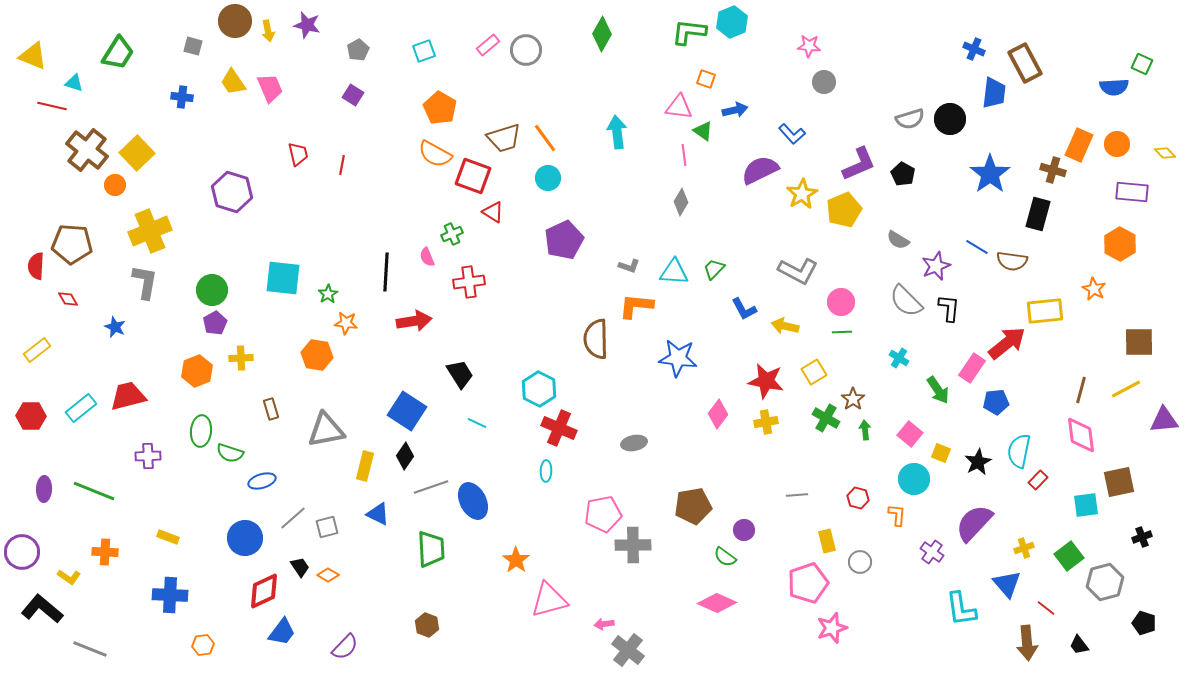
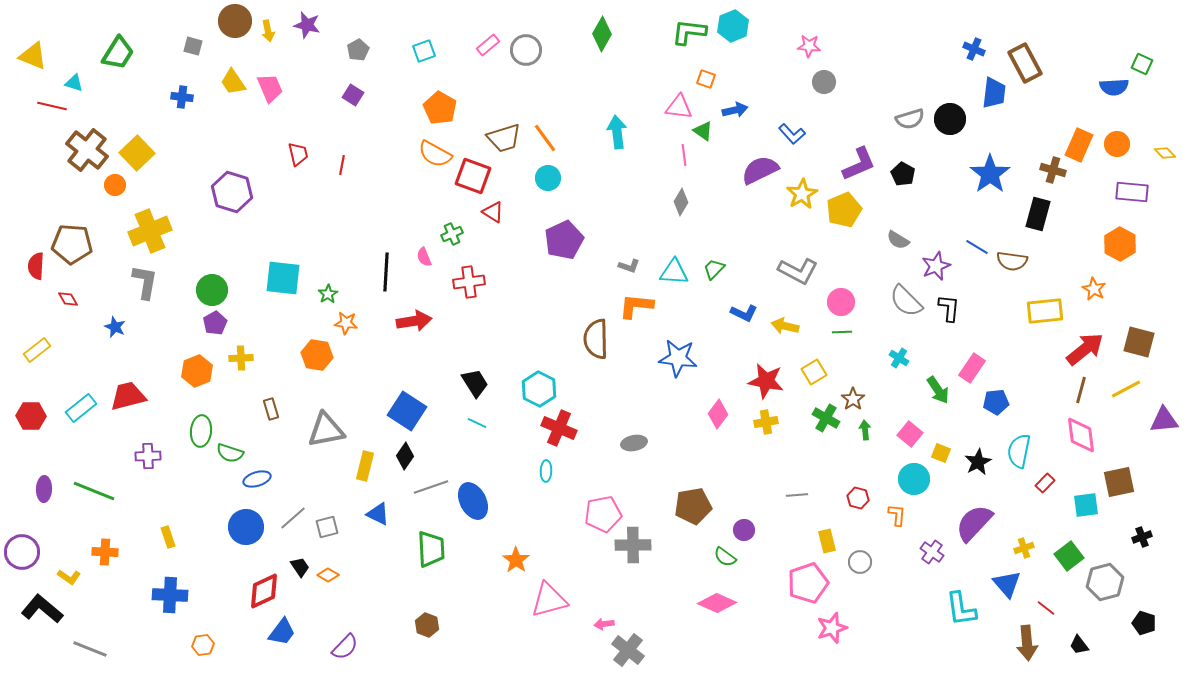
cyan hexagon at (732, 22): moved 1 px right, 4 px down
pink semicircle at (427, 257): moved 3 px left
blue L-shape at (744, 309): moved 4 px down; rotated 36 degrees counterclockwise
brown square at (1139, 342): rotated 16 degrees clockwise
red arrow at (1007, 343): moved 78 px right, 6 px down
black trapezoid at (460, 374): moved 15 px right, 9 px down
red rectangle at (1038, 480): moved 7 px right, 3 px down
blue ellipse at (262, 481): moved 5 px left, 2 px up
yellow rectangle at (168, 537): rotated 50 degrees clockwise
blue circle at (245, 538): moved 1 px right, 11 px up
